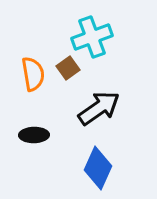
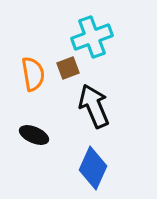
brown square: rotated 15 degrees clockwise
black arrow: moved 5 px left, 2 px up; rotated 78 degrees counterclockwise
black ellipse: rotated 24 degrees clockwise
blue diamond: moved 5 px left
